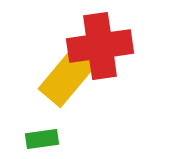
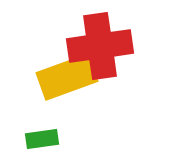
yellow rectangle: rotated 30 degrees clockwise
